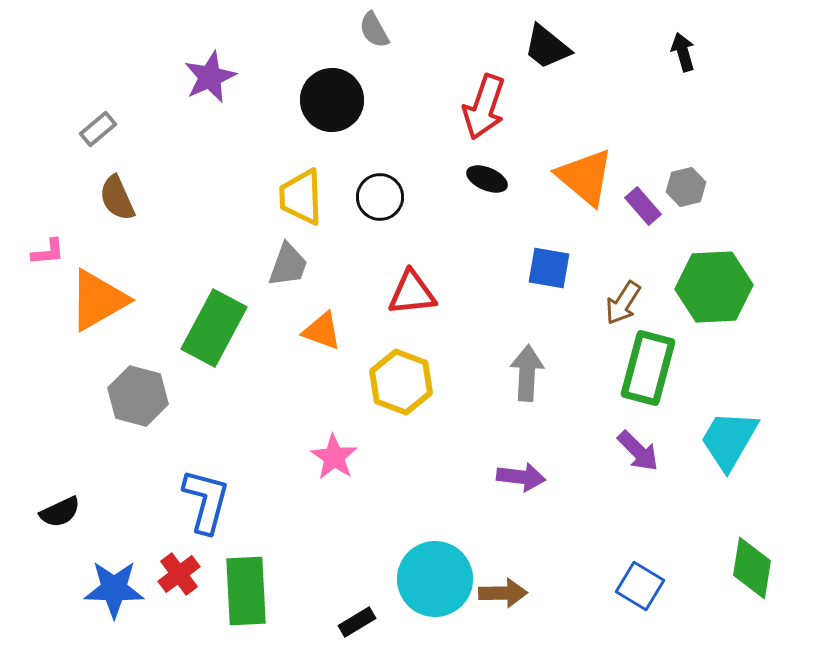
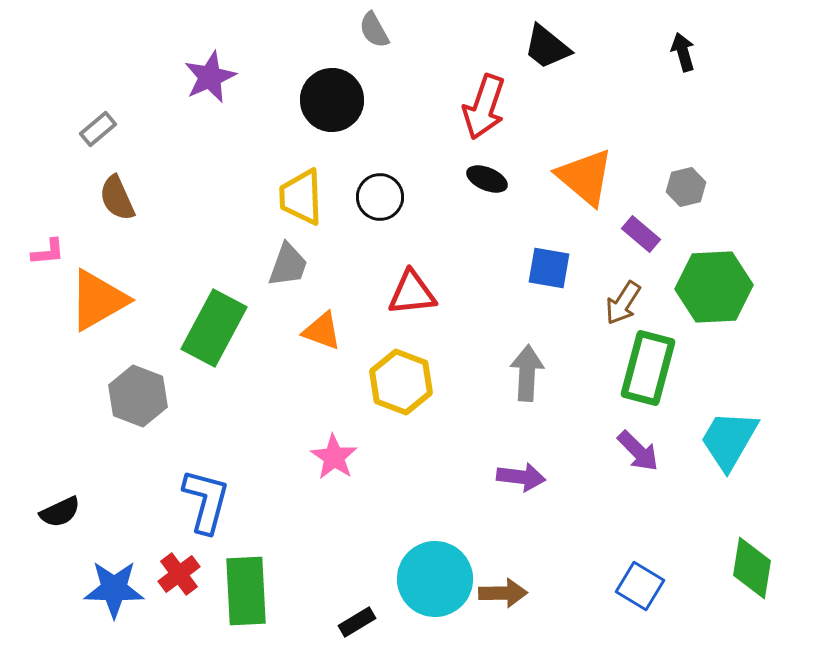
purple rectangle at (643, 206): moved 2 px left, 28 px down; rotated 9 degrees counterclockwise
gray hexagon at (138, 396): rotated 6 degrees clockwise
